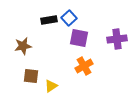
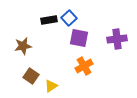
brown square: rotated 28 degrees clockwise
